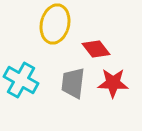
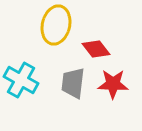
yellow ellipse: moved 1 px right, 1 px down
red star: moved 1 px down
